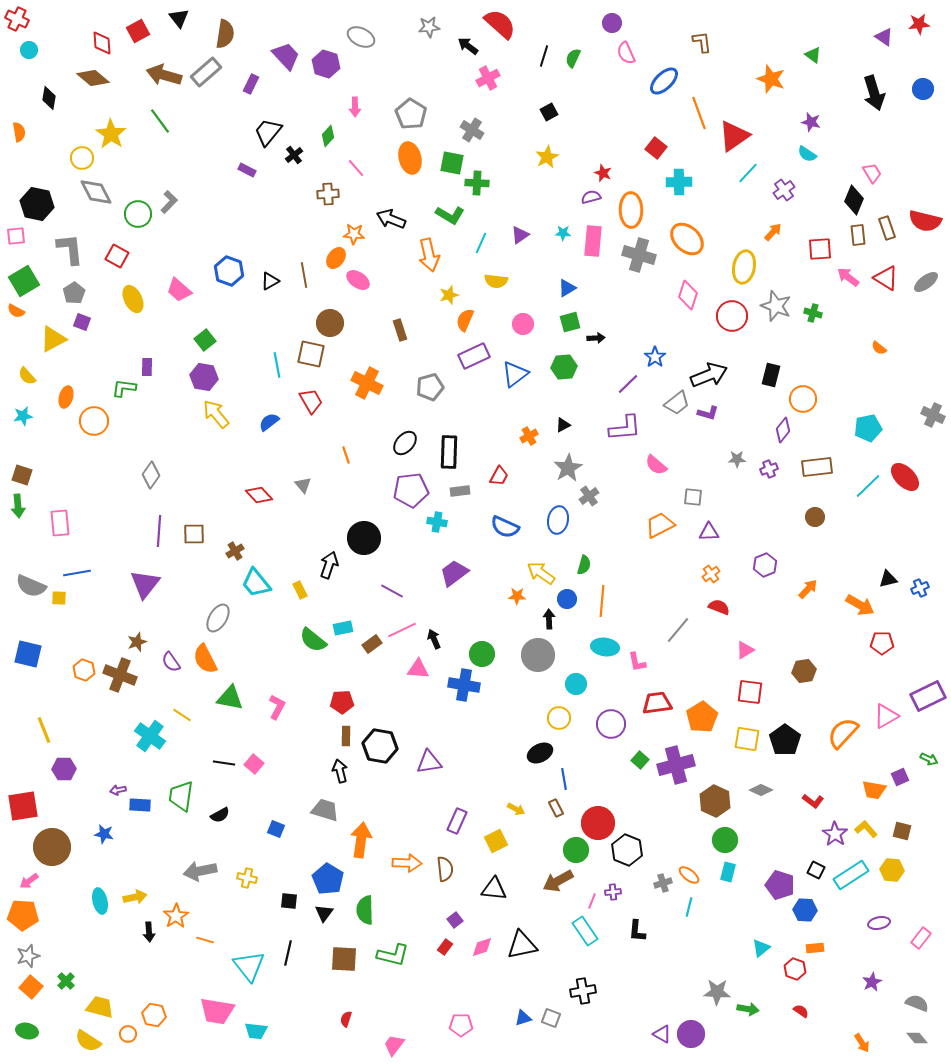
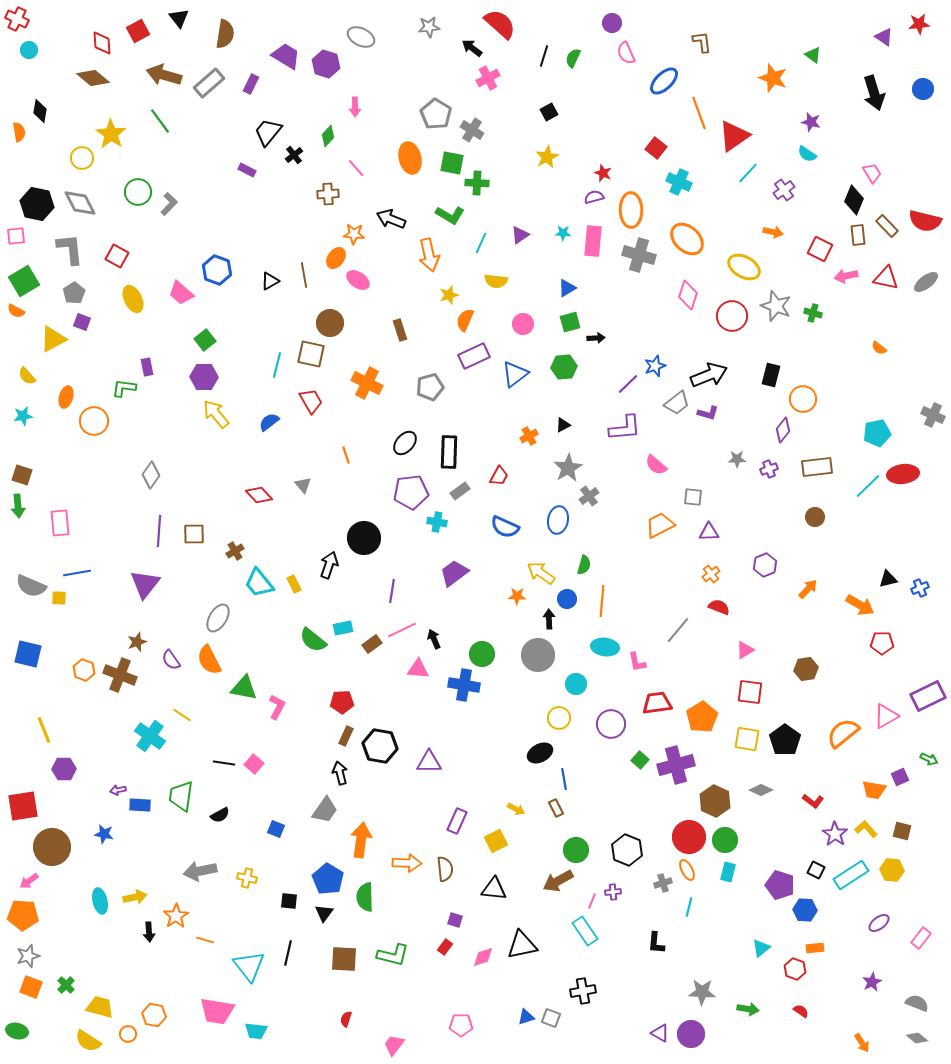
black arrow at (468, 46): moved 4 px right, 2 px down
purple trapezoid at (286, 56): rotated 16 degrees counterclockwise
gray rectangle at (206, 72): moved 3 px right, 11 px down
orange star at (771, 79): moved 2 px right, 1 px up
black diamond at (49, 98): moved 9 px left, 13 px down
gray pentagon at (411, 114): moved 25 px right
cyan cross at (679, 182): rotated 25 degrees clockwise
gray diamond at (96, 192): moved 16 px left, 11 px down
purple semicircle at (591, 197): moved 3 px right
gray L-shape at (169, 202): moved 2 px down
green circle at (138, 214): moved 22 px up
brown rectangle at (887, 228): moved 2 px up; rotated 25 degrees counterclockwise
orange arrow at (773, 232): rotated 60 degrees clockwise
red square at (820, 249): rotated 30 degrees clockwise
yellow ellipse at (744, 267): rotated 72 degrees counterclockwise
blue hexagon at (229, 271): moved 12 px left, 1 px up
pink arrow at (848, 277): moved 2 px left, 1 px up; rotated 50 degrees counterclockwise
red triangle at (886, 278): rotated 20 degrees counterclockwise
pink trapezoid at (179, 290): moved 2 px right, 3 px down
blue star at (655, 357): moved 9 px down; rotated 15 degrees clockwise
cyan line at (277, 365): rotated 25 degrees clockwise
purple rectangle at (147, 367): rotated 12 degrees counterclockwise
purple hexagon at (204, 377): rotated 8 degrees counterclockwise
cyan pentagon at (868, 428): moved 9 px right, 5 px down
red ellipse at (905, 477): moved 2 px left, 3 px up; rotated 52 degrees counterclockwise
purple pentagon at (411, 490): moved 2 px down
gray rectangle at (460, 491): rotated 30 degrees counterclockwise
cyan trapezoid at (256, 583): moved 3 px right
yellow rectangle at (300, 590): moved 6 px left, 6 px up
purple line at (392, 591): rotated 70 degrees clockwise
orange semicircle at (205, 659): moved 4 px right, 1 px down
purple semicircle at (171, 662): moved 2 px up
brown hexagon at (804, 671): moved 2 px right, 2 px up
green triangle at (230, 698): moved 14 px right, 10 px up
orange semicircle at (843, 733): rotated 8 degrees clockwise
brown rectangle at (346, 736): rotated 24 degrees clockwise
purple triangle at (429, 762): rotated 8 degrees clockwise
black arrow at (340, 771): moved 2 px down
gray trapezoid at (325, 810): rotated 108 degrees clockwise
red circle at (598, 823): moved 91 px right, 14 px down
orange ellipse at (689, 875): moved 2 px left, 5 px up; rotated 25 degrees clockwise
green semicircle at (365, 910): moved 13 px up
purple square at (455, 920): rotated 35 degrees counterclockwise
purple ellipse at (879, 923): rotated 25 degrees counterclockwise
black L-shape at (637, 931): moved 19 px right, 12 px down
pink diamond at (482, 947): moved 1 px right, 10 px down
green cross at (66, 981): moved 4 px down
orange square at (31, 987): rotated 20 degrees counterclockwise
gray star at (717, 992): moved 15 px left
blue triangle at (523, 1018): moved 3 px right, 1 px up
green ellipse at (27, 1031): moved 10 px left
purple triangle at (662, 1034): moved 2 px left, 1 px up
gray diamond at (917, 1038): rotated 10 degrees counterclockwise
